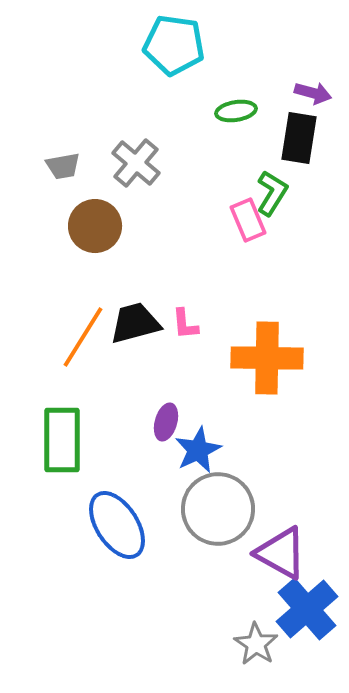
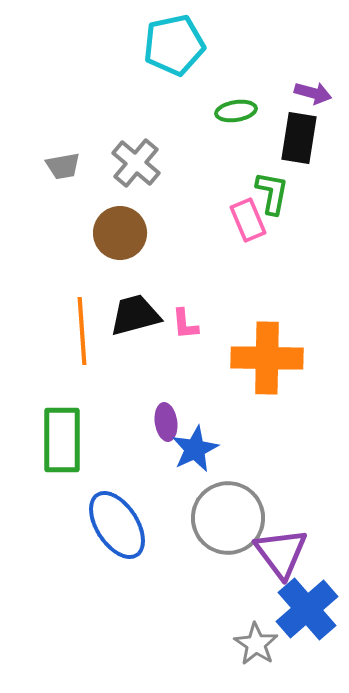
cyan pentagon: rotated 20 degrees counterclockwise
green L-shape: rotated 21 degrees counterclockwise
brown circle: moved 25 px right, 7 px down
black trapezoid: moved 8 px up
orange line: moved 1 px left, 6 px up; rotated 36 degrees counterclockwise
purple ellipse: rotated 24 degrees counterclockwise
blue star: moved 3 px left, 1 px up
gray circle: moved 10 px right, 9 px down
purple triangle: rotated 24 degrees clockwise
